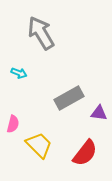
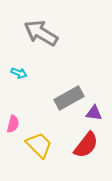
gray arrow: rotated 28 degrees counterclockwise
purple triangle: moved 5 px left
red semicircle: moved 1 px right, 8 px up
